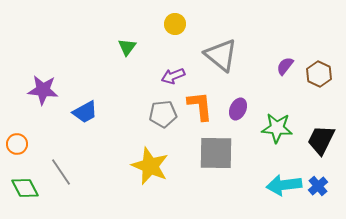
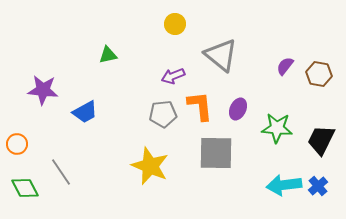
green triangle: moved 19 px left, 8 px down; rotated 42 degrees clockwise
brown hexagon: rotated 15 degrees counterclockwise
